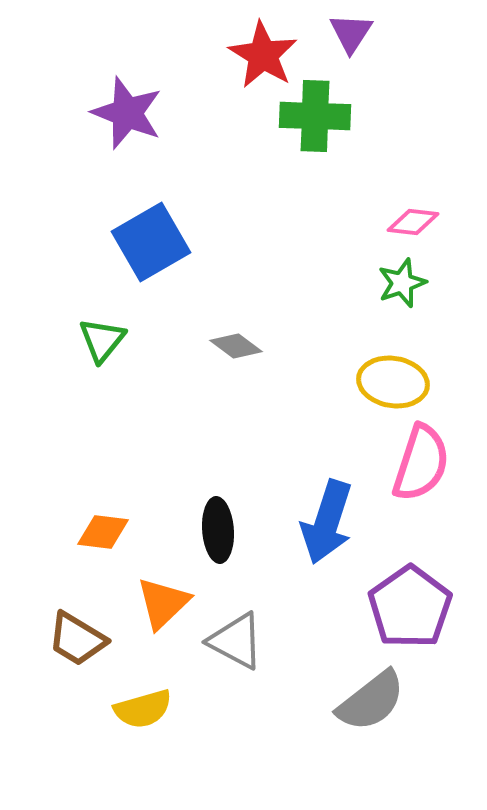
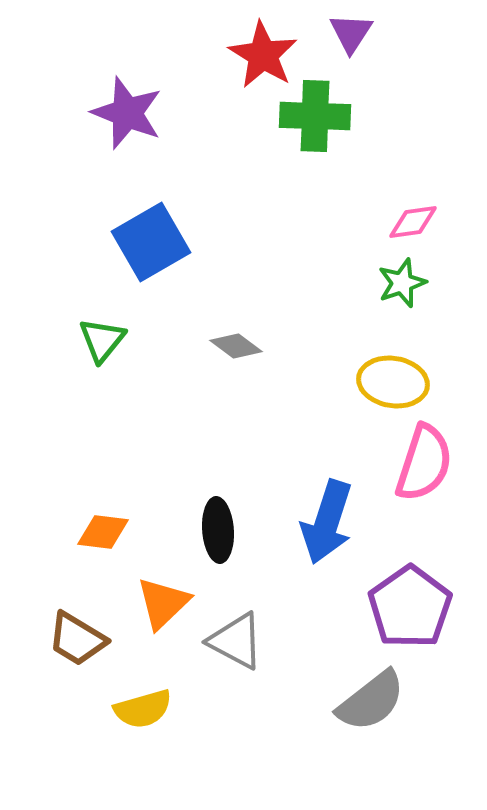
pink diamond: rotated 15 degrees counterclockwise
pink semicircle: moved 3 px right
